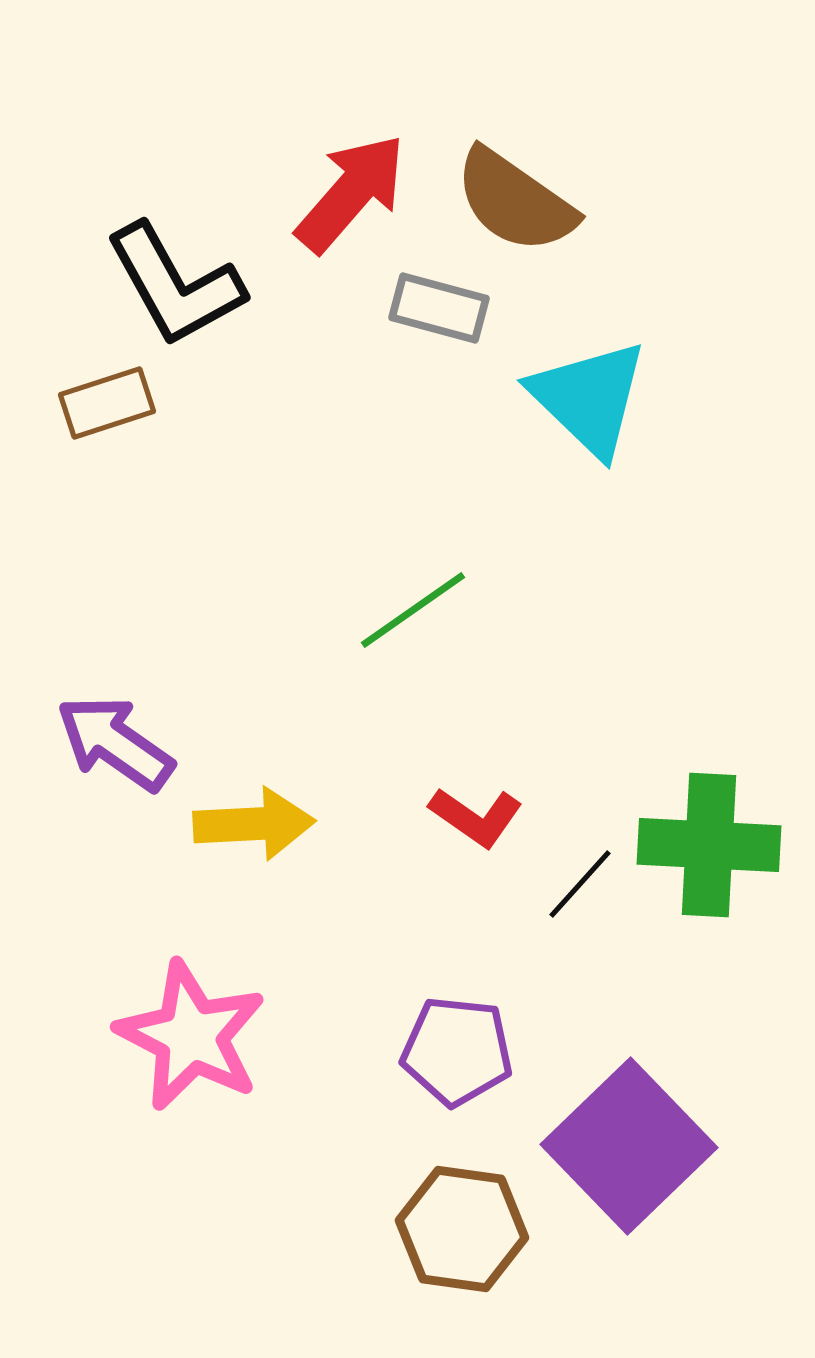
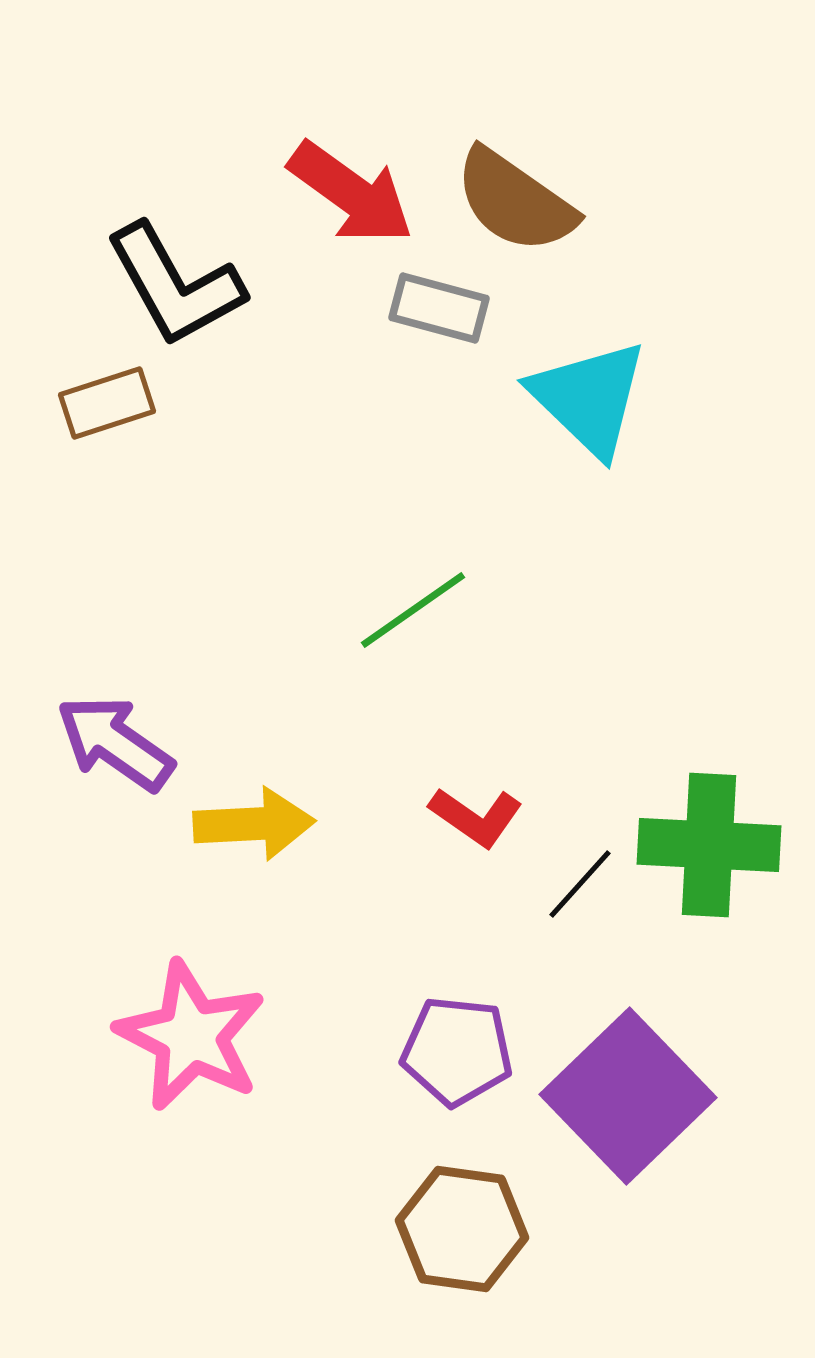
red arrow: rotated 85 degrees clockwise
purple square: moved 1 px left, 50 px up
